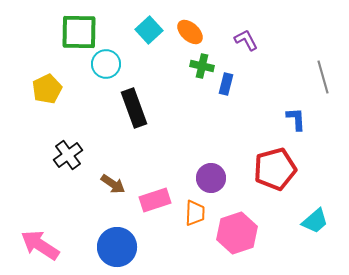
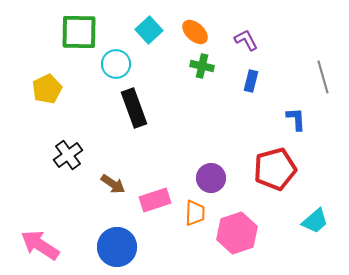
orange ellipse: moved 5 px right
cyan circle: moved 10 px right
blue rectangle: moved 25 px right, 3 px up
